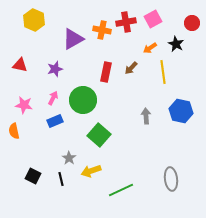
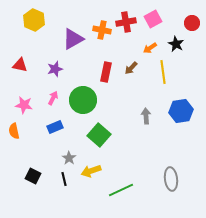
blue hexagon: rotated 20 degrees counterclockwise
blue rectangle: moved 6 px down
black line: moved 3 px right
